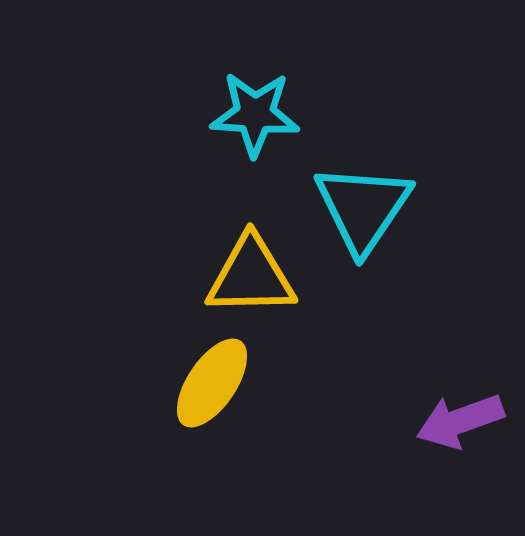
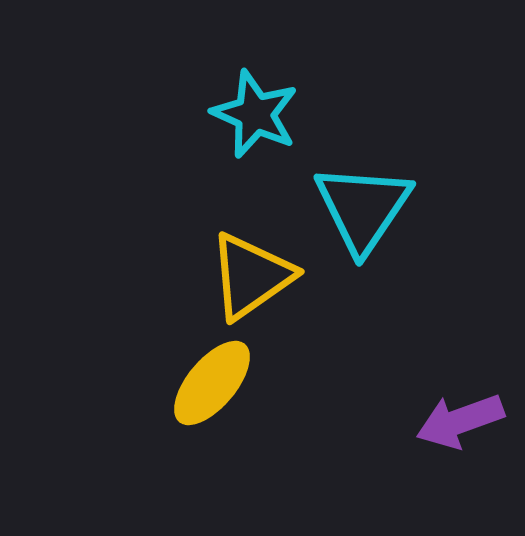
cyan star: rotated 20 degrees clockwise
yellow triangle: rotated 34 degrees counterclockwise
yellow ellipse: rotated 6 degrees clockwise
